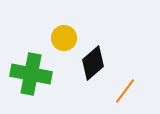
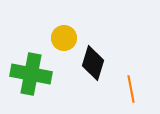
black diamond: rotated 32 degrees counterclockwise
orange line: moved 6 px right, 2 px up; rotated 48 degrees counterclockwise
